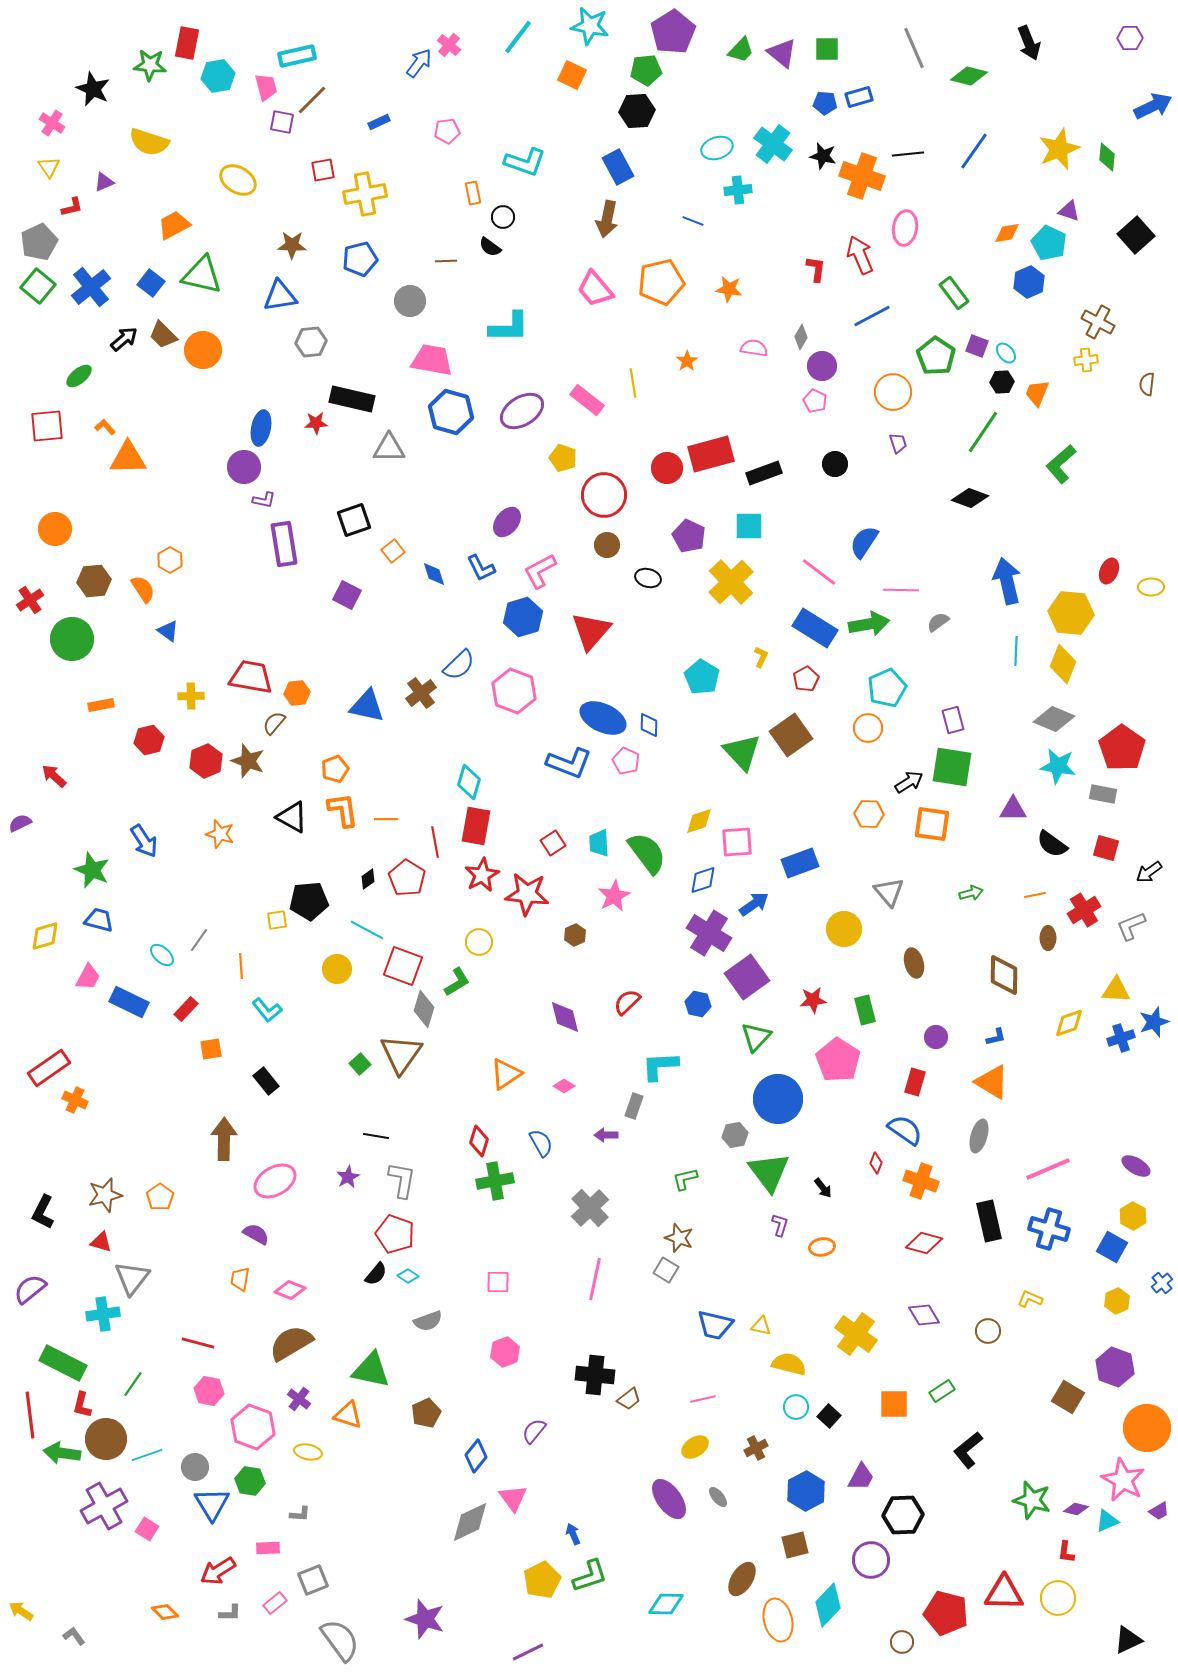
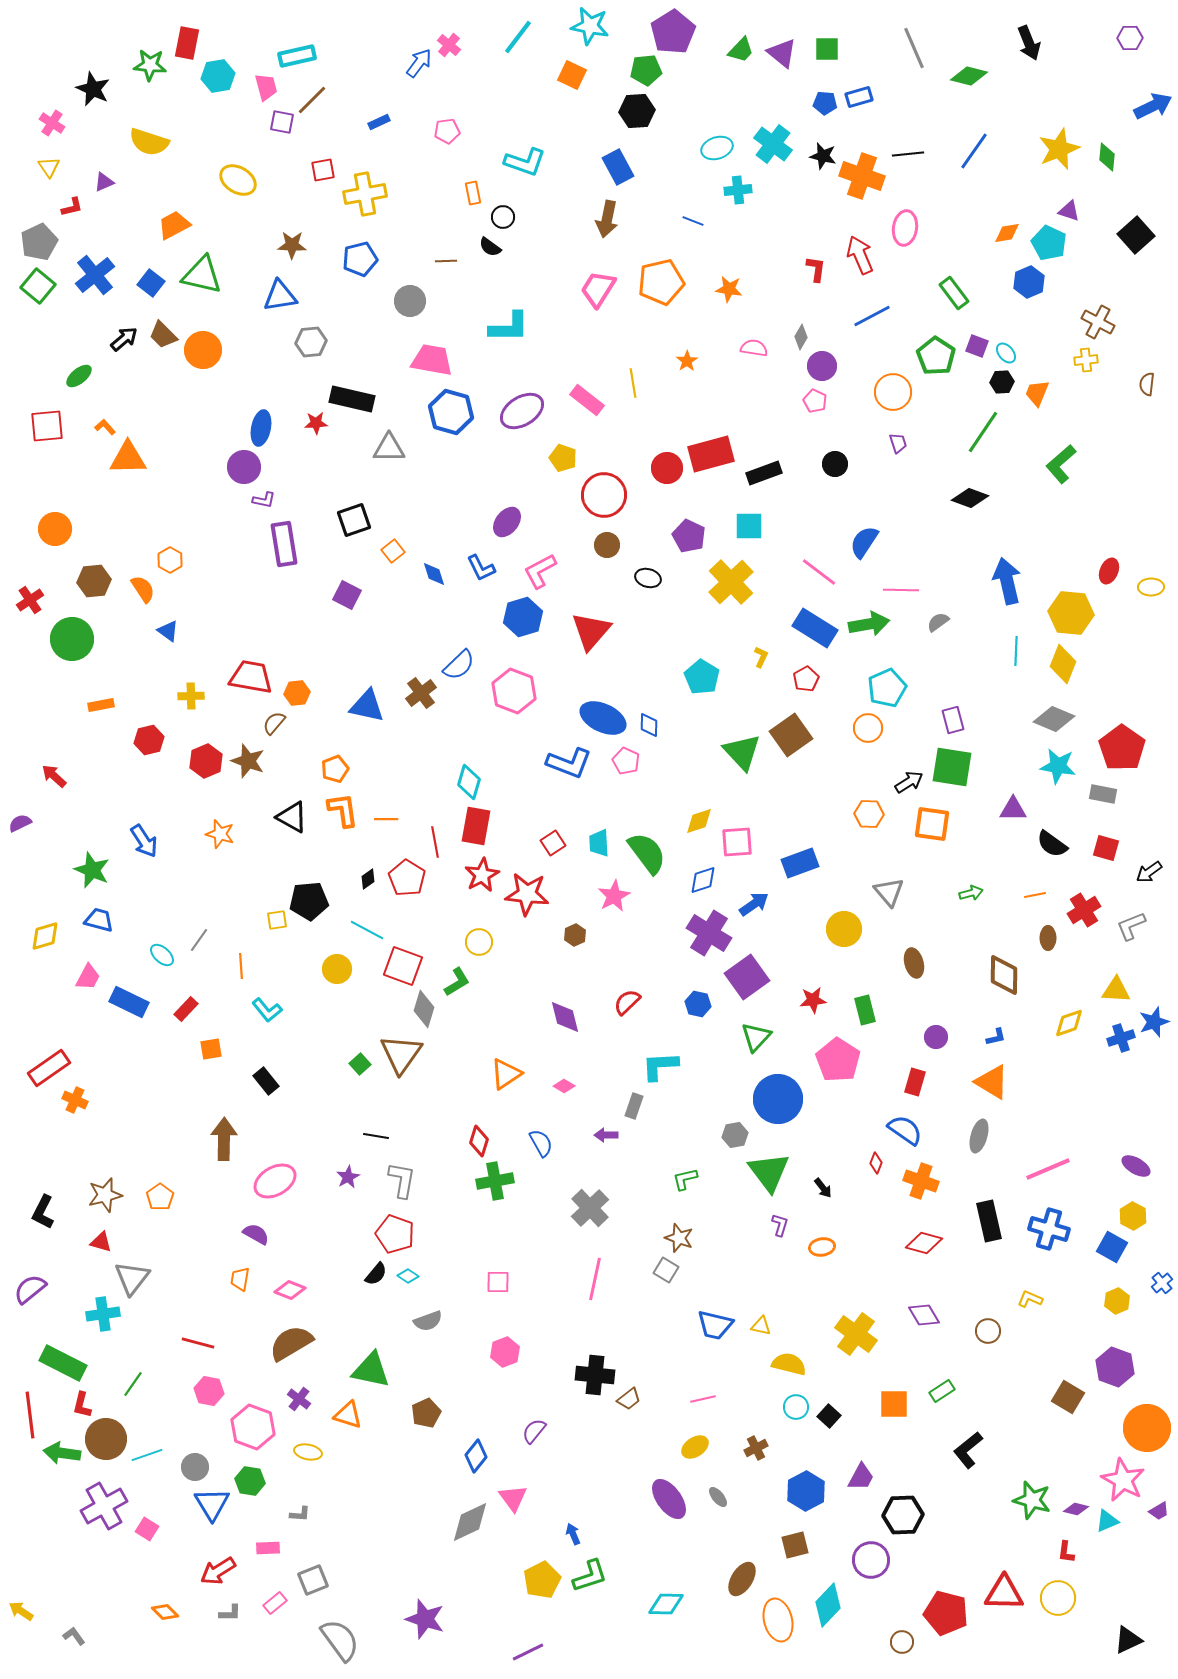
blue cross at (91, 287): moved 4 px right, 12 px up
pink trapezoid at (595, 289): moved 3 px right; rotated 72 degrees clockwise
